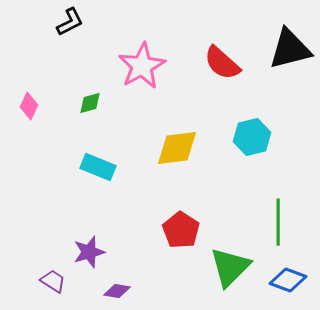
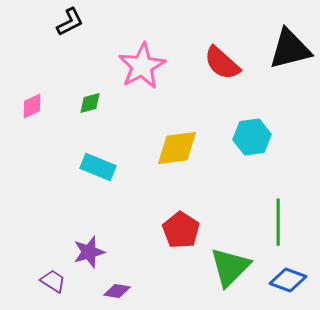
pink diamond: moved 3 px right; rotated 40 degrees clockwise
cyan hexagon: rotated 6 degrees clockwise
